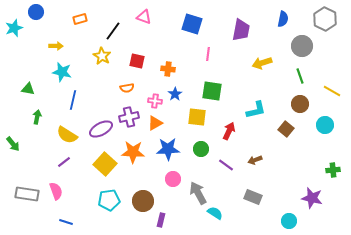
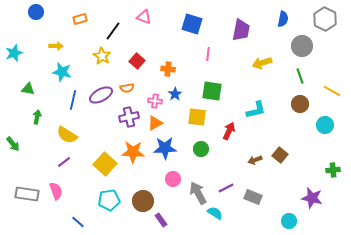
cyan star at (14, 28): moved 25 px down
red square at (137, 61): rotated 28 degrees clockwise
purple ellipse at (101, 129): moved 34 px up
brown square at (286, 129): moved 6 px left, 26 px down
blue star at (168, 149): moved 3 px left, 1 px up
purple line at (226, 165): moved 23 px down; rotated 63 degrees counterclockwise
purple rectangle at (161, 220): rotated 48 degrees counterclockwise
blue line at (66, 222): moved 12 px right; rotated 24 degrees clockwise
